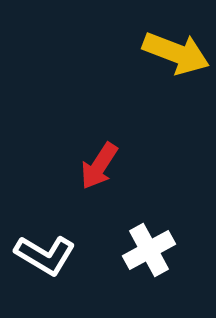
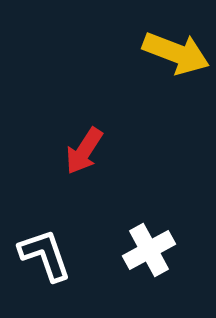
red arrow: moved 15 px left, 15 px up
white L-shape: rotated 140 degrees counterclockwise
